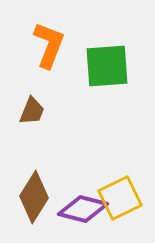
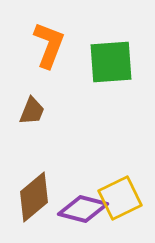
green square: moved 4 px right, 4 px up
brown diamond: rotated 18 degrees clockwise
